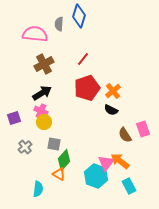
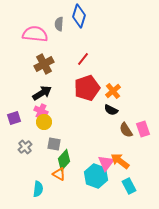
brown semicircle: moved 1 px right, 5 px up
